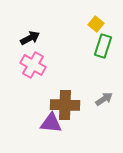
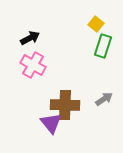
purple triangle: rotated 45 degrees clockwise
